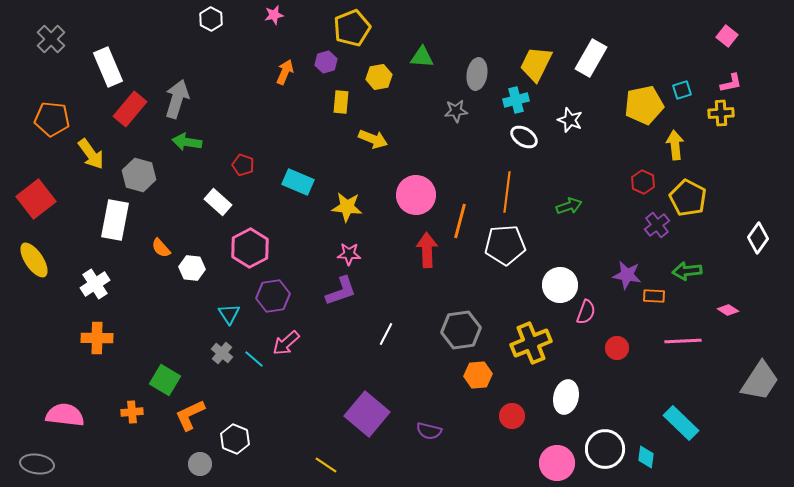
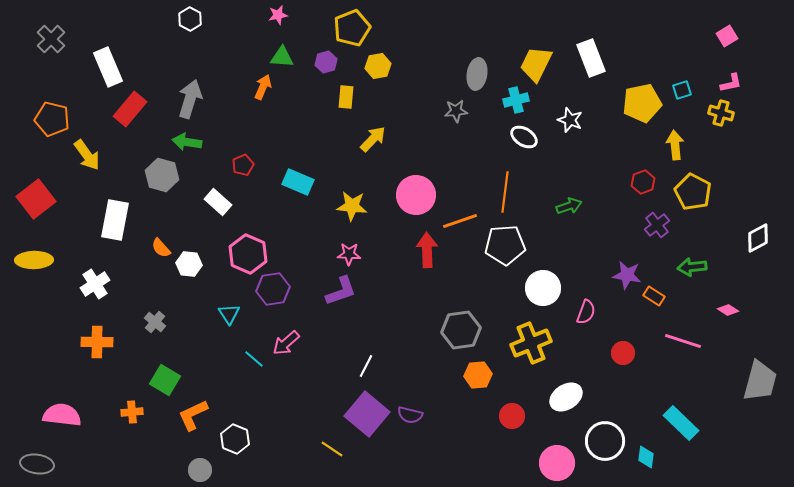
pink star at (274, 15): moved 4 px right
white hexagon at (211, 19): moved 21 px left
pink square at (727, 36): rotated 20 degrees clockwise
green triangle at (422, 57): moved 140 px left
white rectangle at (591, 58): rotated 51 degrees counterclockwise
orange arrow at (285, 72): moved 22 px left, 15 px down
yellow hexagon at (379, 77): moved 1 px left, 11 px up
gray arrow at (177, 99): moved 13 px right
yellow rectangle at (341, 102): moved 5 px right, 5 px up
yellow pentagon at (644, 105): moved 2 px left, 2 px up
yellow cross at (721, 113): rotated 20 degrees clockwise
orange pentagon at (52, 119): rotated 8 degrees clockwise
yellow arrow at (373, 139): rotated 68 degrees counterclockwise
yellow arrow at (91, 154): moved 4 px left, 1 px down
red pentagon at (243, 165): rotated 30 degrees clockwise
gray hexagon at (139, 175): moved 23 px right
red hexagon at (643, 182): rotated 15 degrees clockwise
orange line at (507, 192): moved 2 px left
yellow pentagon at (688, 198): moved 5 px right, 6 px up
yellow star at (347, 207): moved 5 px right, 1 px up
orange line at (460, 221): rotated 56 degrees clockwise
white diamond at (758, 238): rotated 28 degrees clockwise
pink hexagon at (250, 248): moved 2 px left, 6 px down; rotated 9 degrees counterclockwise
yellow ellipse at (34, 260): rotated 57 degrees counterclockwise
white hexagon at (192, 268): moved 3 px left, 4 px up
green arrow at (687, 271): moved 5 px right, 4 px up
white circle at (560, 285): moved 17 px left, 3 px down
purple hexagon at (273, 296): moved 7 px up
orange rectangle at (654, 296): rotated 30 degrees clockwise
white line at (386, 334): moved 20 px left, 32 px down
orange cross at (97, 338): moved 4 px down
pink line at (683, 341): rotated 21 degrees clockwise
red circle at (617, 348): moved 6 px right, 5 px down
gray cross at (222, 353): moved 67 px left, 31 px up
gray trapezoid at (760, 381): rotated 18 degrees counterclockwise
white ellipse at (566, 397): rotated 44 degrees clockwise
pink semicircle at (65, 415): moved 3 px left
orange L-shape at (190, 415): moved 3 px right
purple semicircle at (429, 431): moved 19 px left, 16 px up
white circle at (605, 449): moved 8 px up
gray circle at (200, 464): moved 6 px down
yellow line at (326, 465): moved 6 px right, 16 px up
